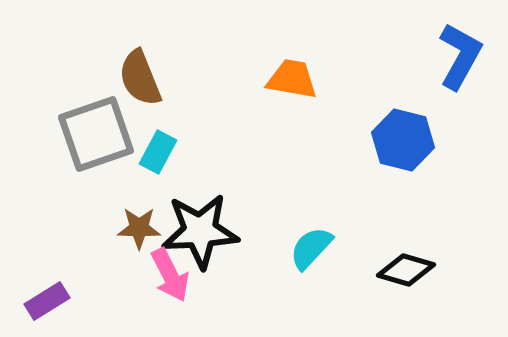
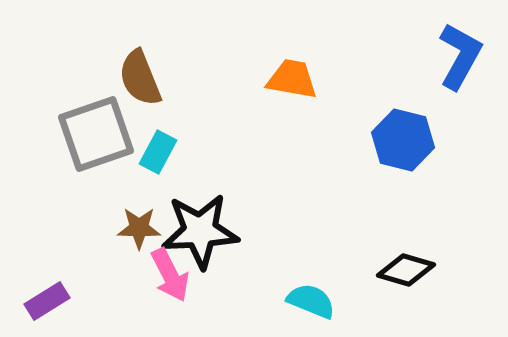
cyan semicircle: moved 53 px down; rotated 69 degrees clockwise
